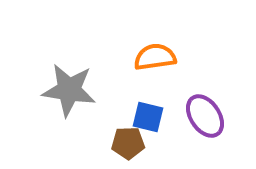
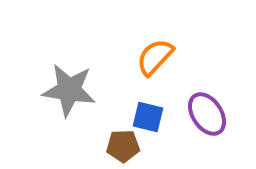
orange semicircle: rotated 39 degrees counterclockwise
purple ellipse: moved 2 px right, 2 px up
brown pentagon: moved 5 px left, 3 px down
